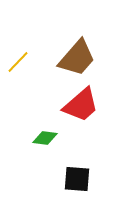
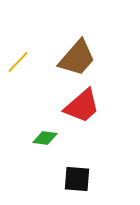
red trapezoid: moved 1 px right, 1 px down
